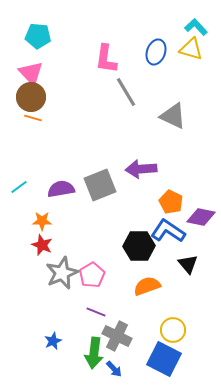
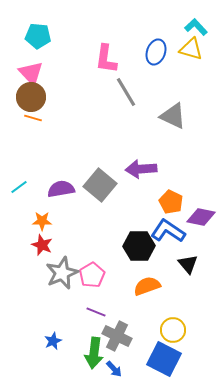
gray square: rotated 28 degrees counterclockwise
